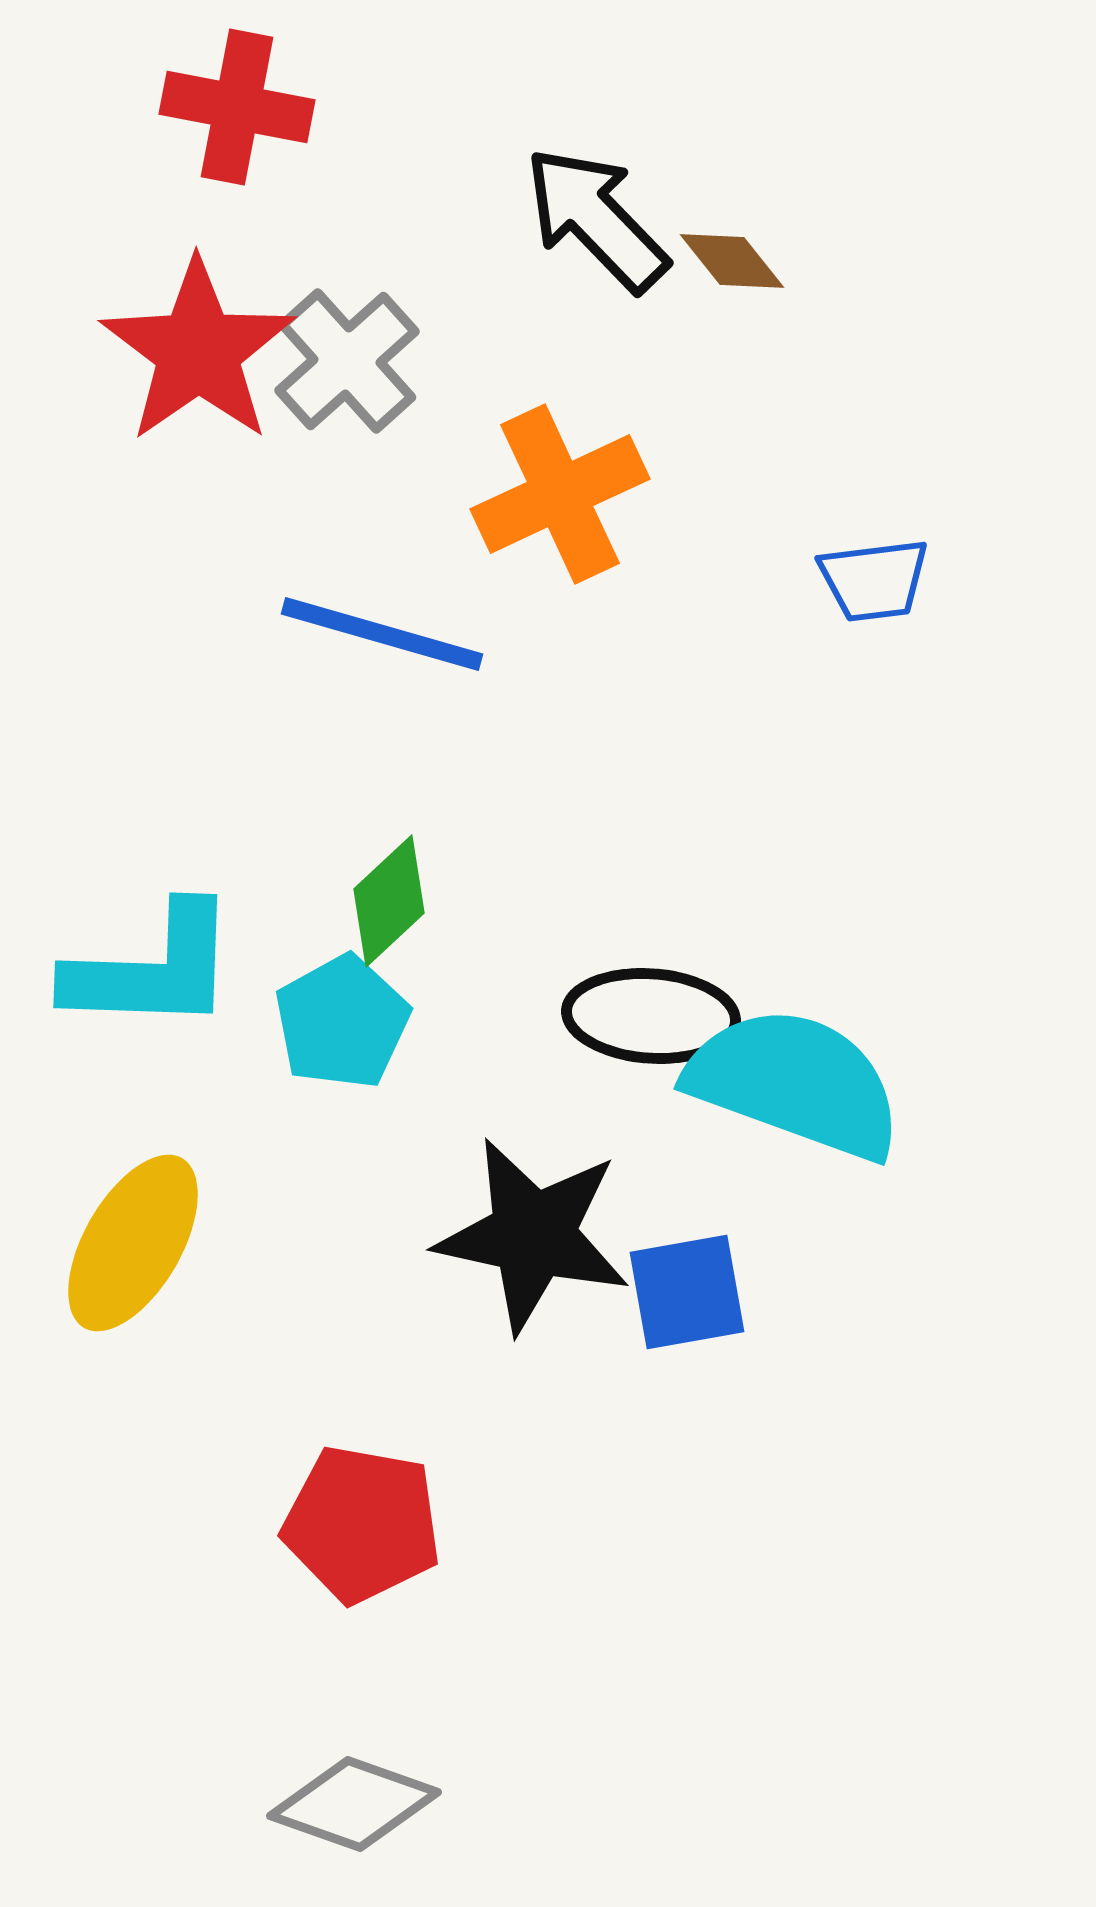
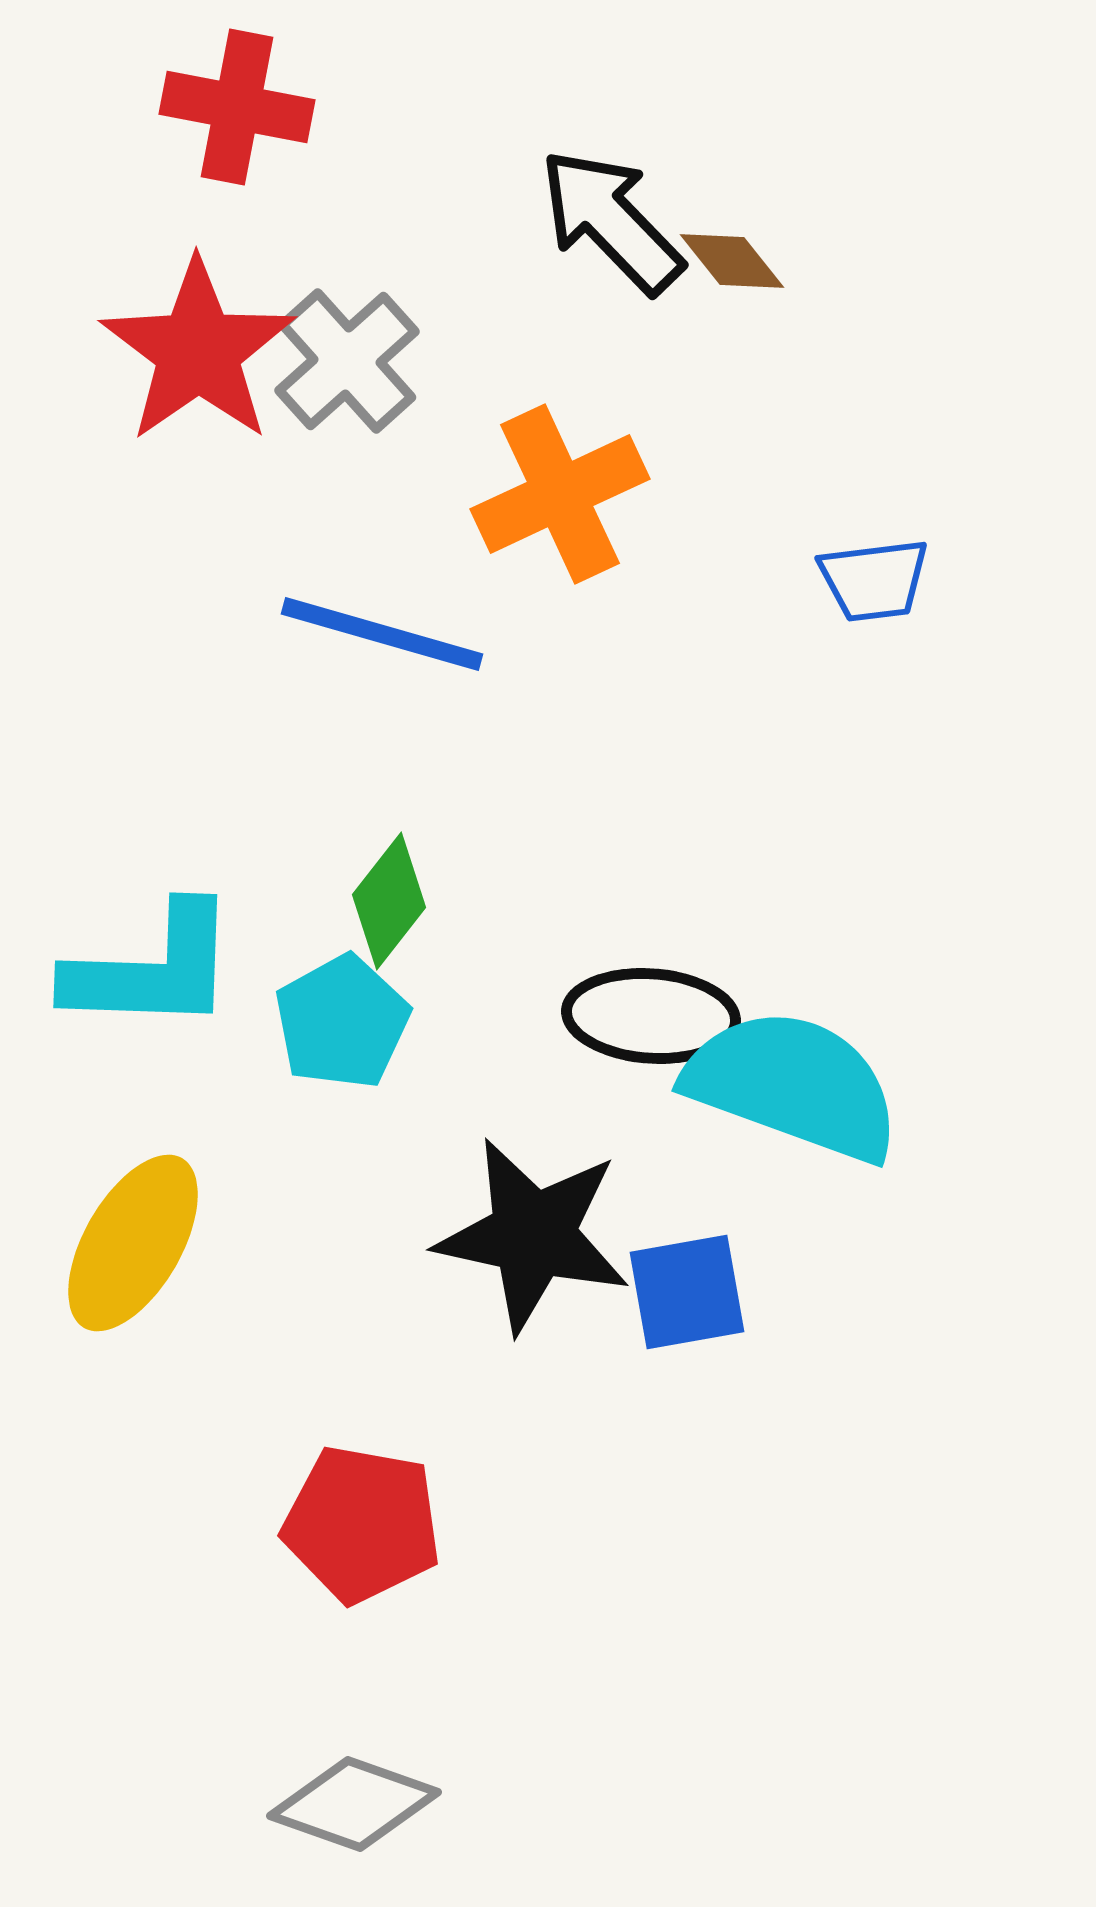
black arrow: moved 15 px right, 2 px down
green diamond: rotated 9 degrees counterclockwise
cyan semicircle: moved 2 px left, 2 px down
